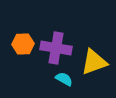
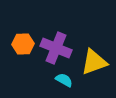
purple cross: rotated 12 degrees clockwise
cyan semicircle: moved 1 px down
